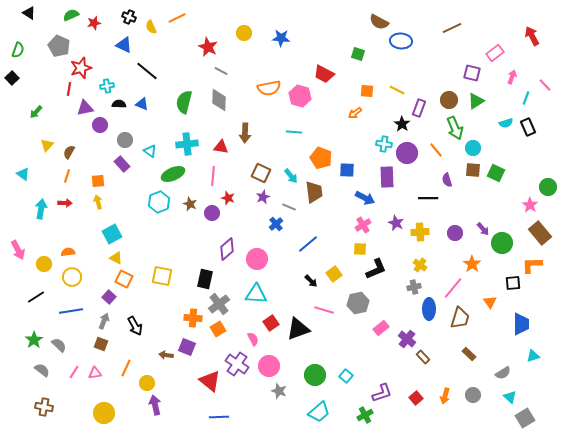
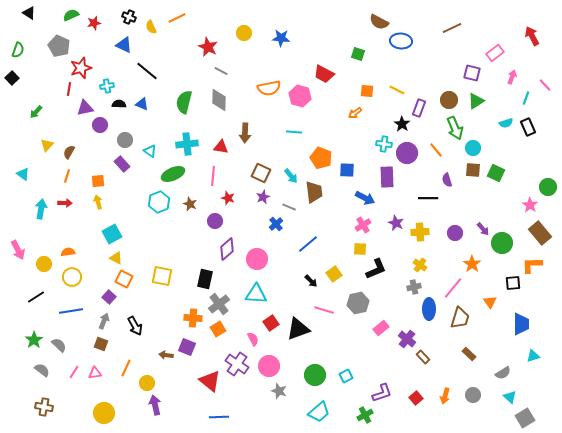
purple circle at (212, 213): moved 3 px right, 8 px down
cyan square at (346, 376): rotated 24 degrees clockwise
